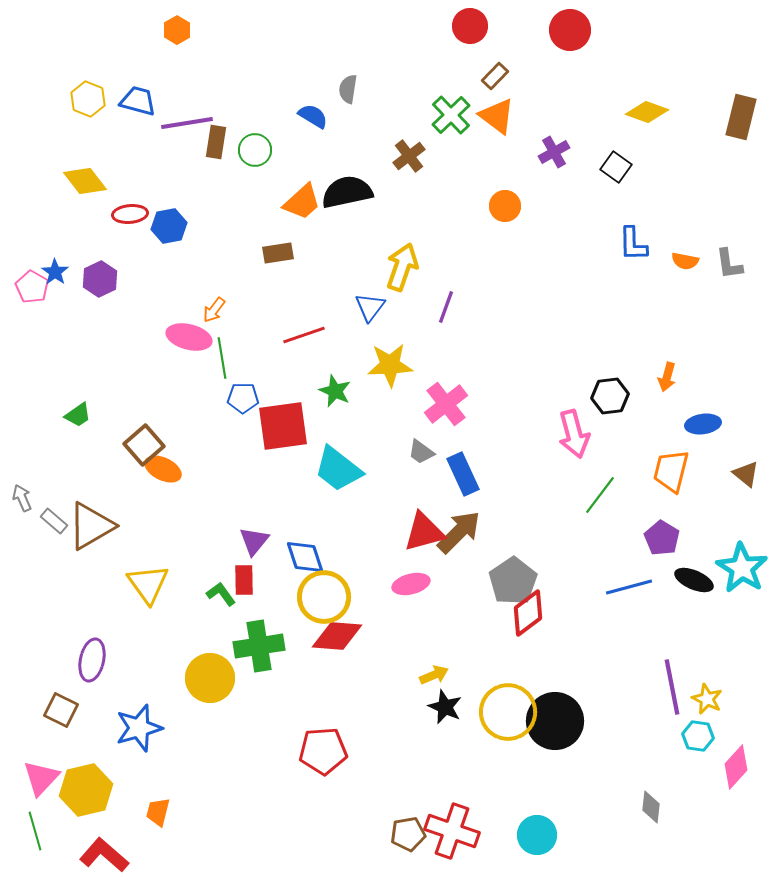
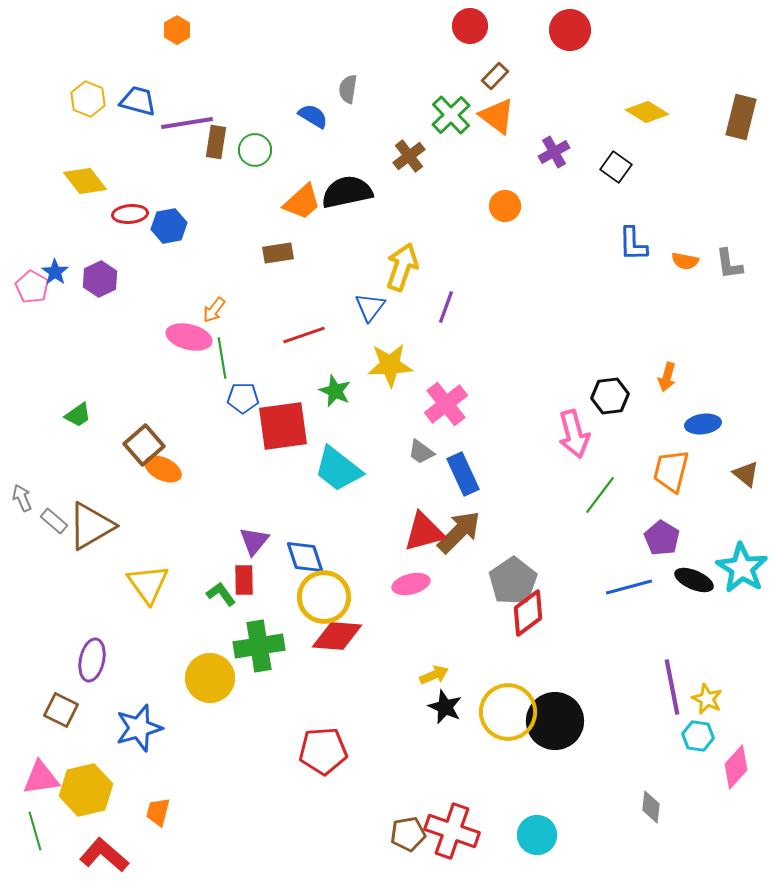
yellow diamond at (647, 112): rotated 12 degrees clockwise
pink triangle at (41, 778): rotated 39 degrees clockwise
